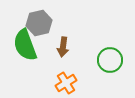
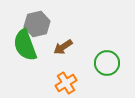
gray hexagon: moved 2 px left, 1 px down
brown arrow: rotated 48 degrees clockwise
green circle: moved 3 px left, 3 px down
